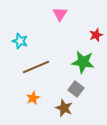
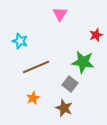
gray square: moved 6 px left, 5 px up
